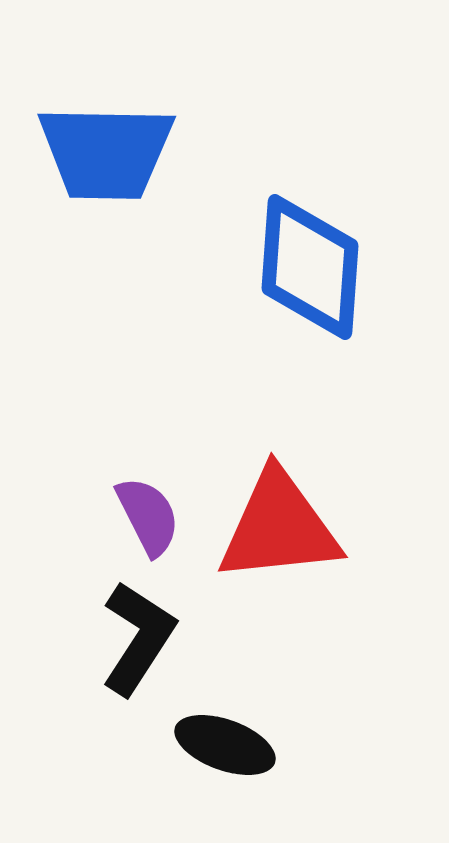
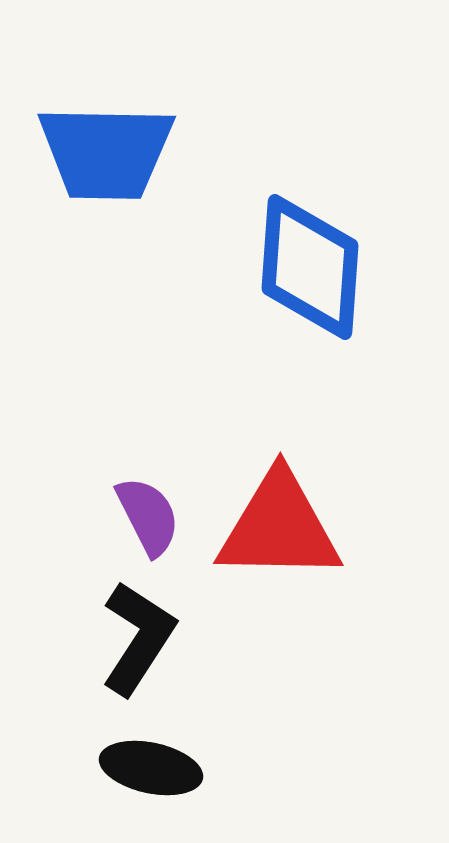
red triangle: rotated 7 degrees clockwise
black ellipse: moved 74 px left, 23 px down; rotated 8 degrees counterclockwise
